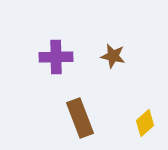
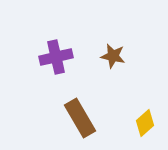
purple cross: rotated 12 degrees counterclockwise
brown rectangle: rotated 9 degrees counterclockwise
